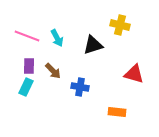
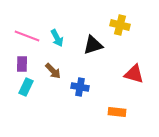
purple rectangle: moved 7 px left, 2 px up
